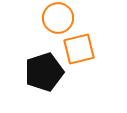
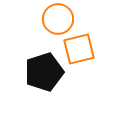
orange circle: moved 1 px down
